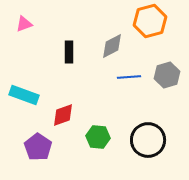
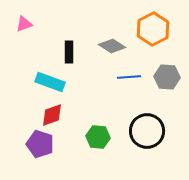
orange hexagon: moved 3 px right, 8 px down; rotated 12 degrees counterclockwise
gray diamond: rotated 60 degrees clockwise
gray hexagon: moved 2 px down; rotated 20 degrees clockwise
cyan rectangle: moved 26 px right, 13 px up
red diamond: moved 11 px left
black circle: moved 1 px left, 9 px up
purple pentagon: moved 2 px right, 3 px up; rotated 16 degrees counterclockwise
